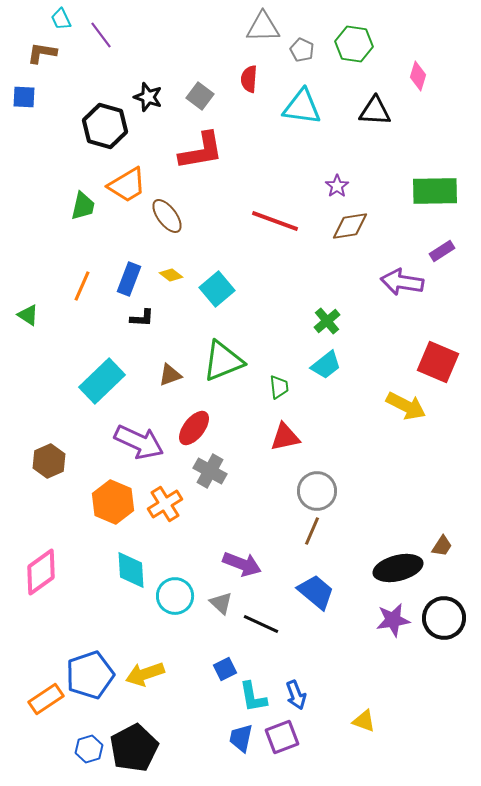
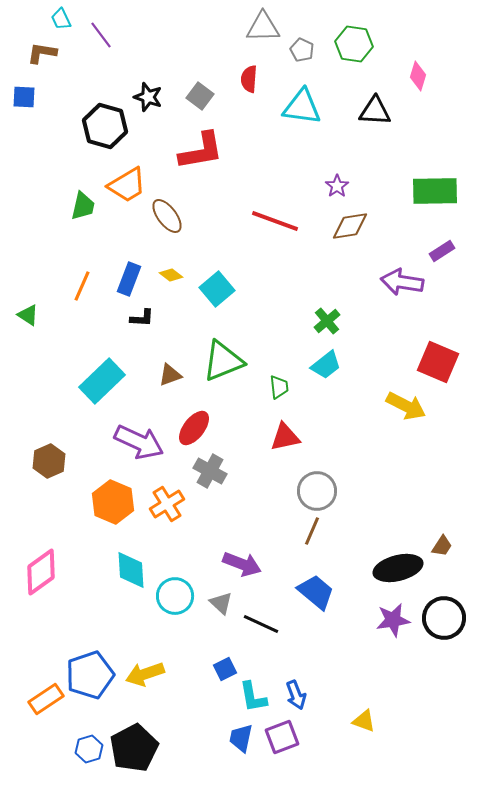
orange cross at (165, 504): moved 2 px right
